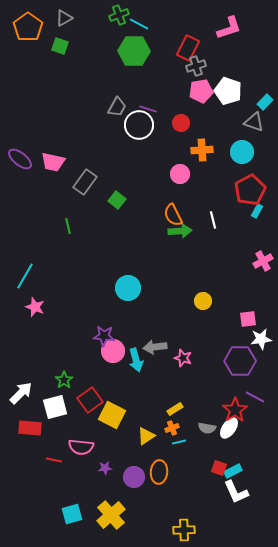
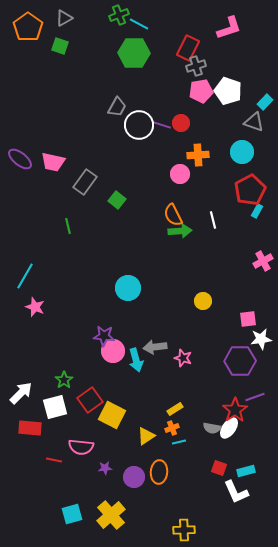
green hexagon at (134, 51): moved 2 px down
purple line at (148, 109): moved 14 px right, 16 px down
orange cross at (202, 150): moved 4 px left, 5 px down
purple line at (255, 397): rotated 48 degrees counterclockwise
gray semicircle at (207, 428): moved 5 px right
cyan rectangle at (233, 471): moved 13 px right; rotated 12 degrees clockwise
